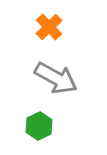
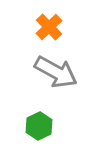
gray arrow: moved 6 px up
